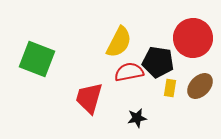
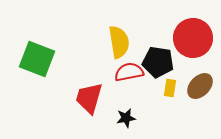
yellow semicircle: rotated 36 degrees counterclockwise
black star: moved 11 px left
